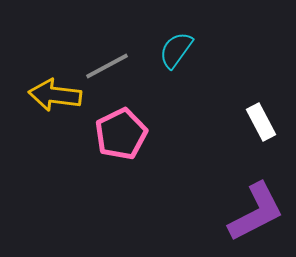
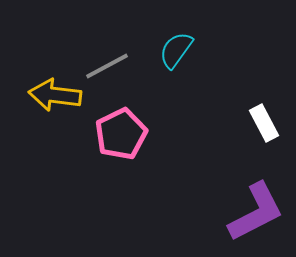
white rectangle: moved 3 px right, 1 px down
